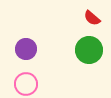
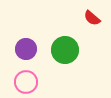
green circle: moved 24 px left
pink circle: moved 2 px up
